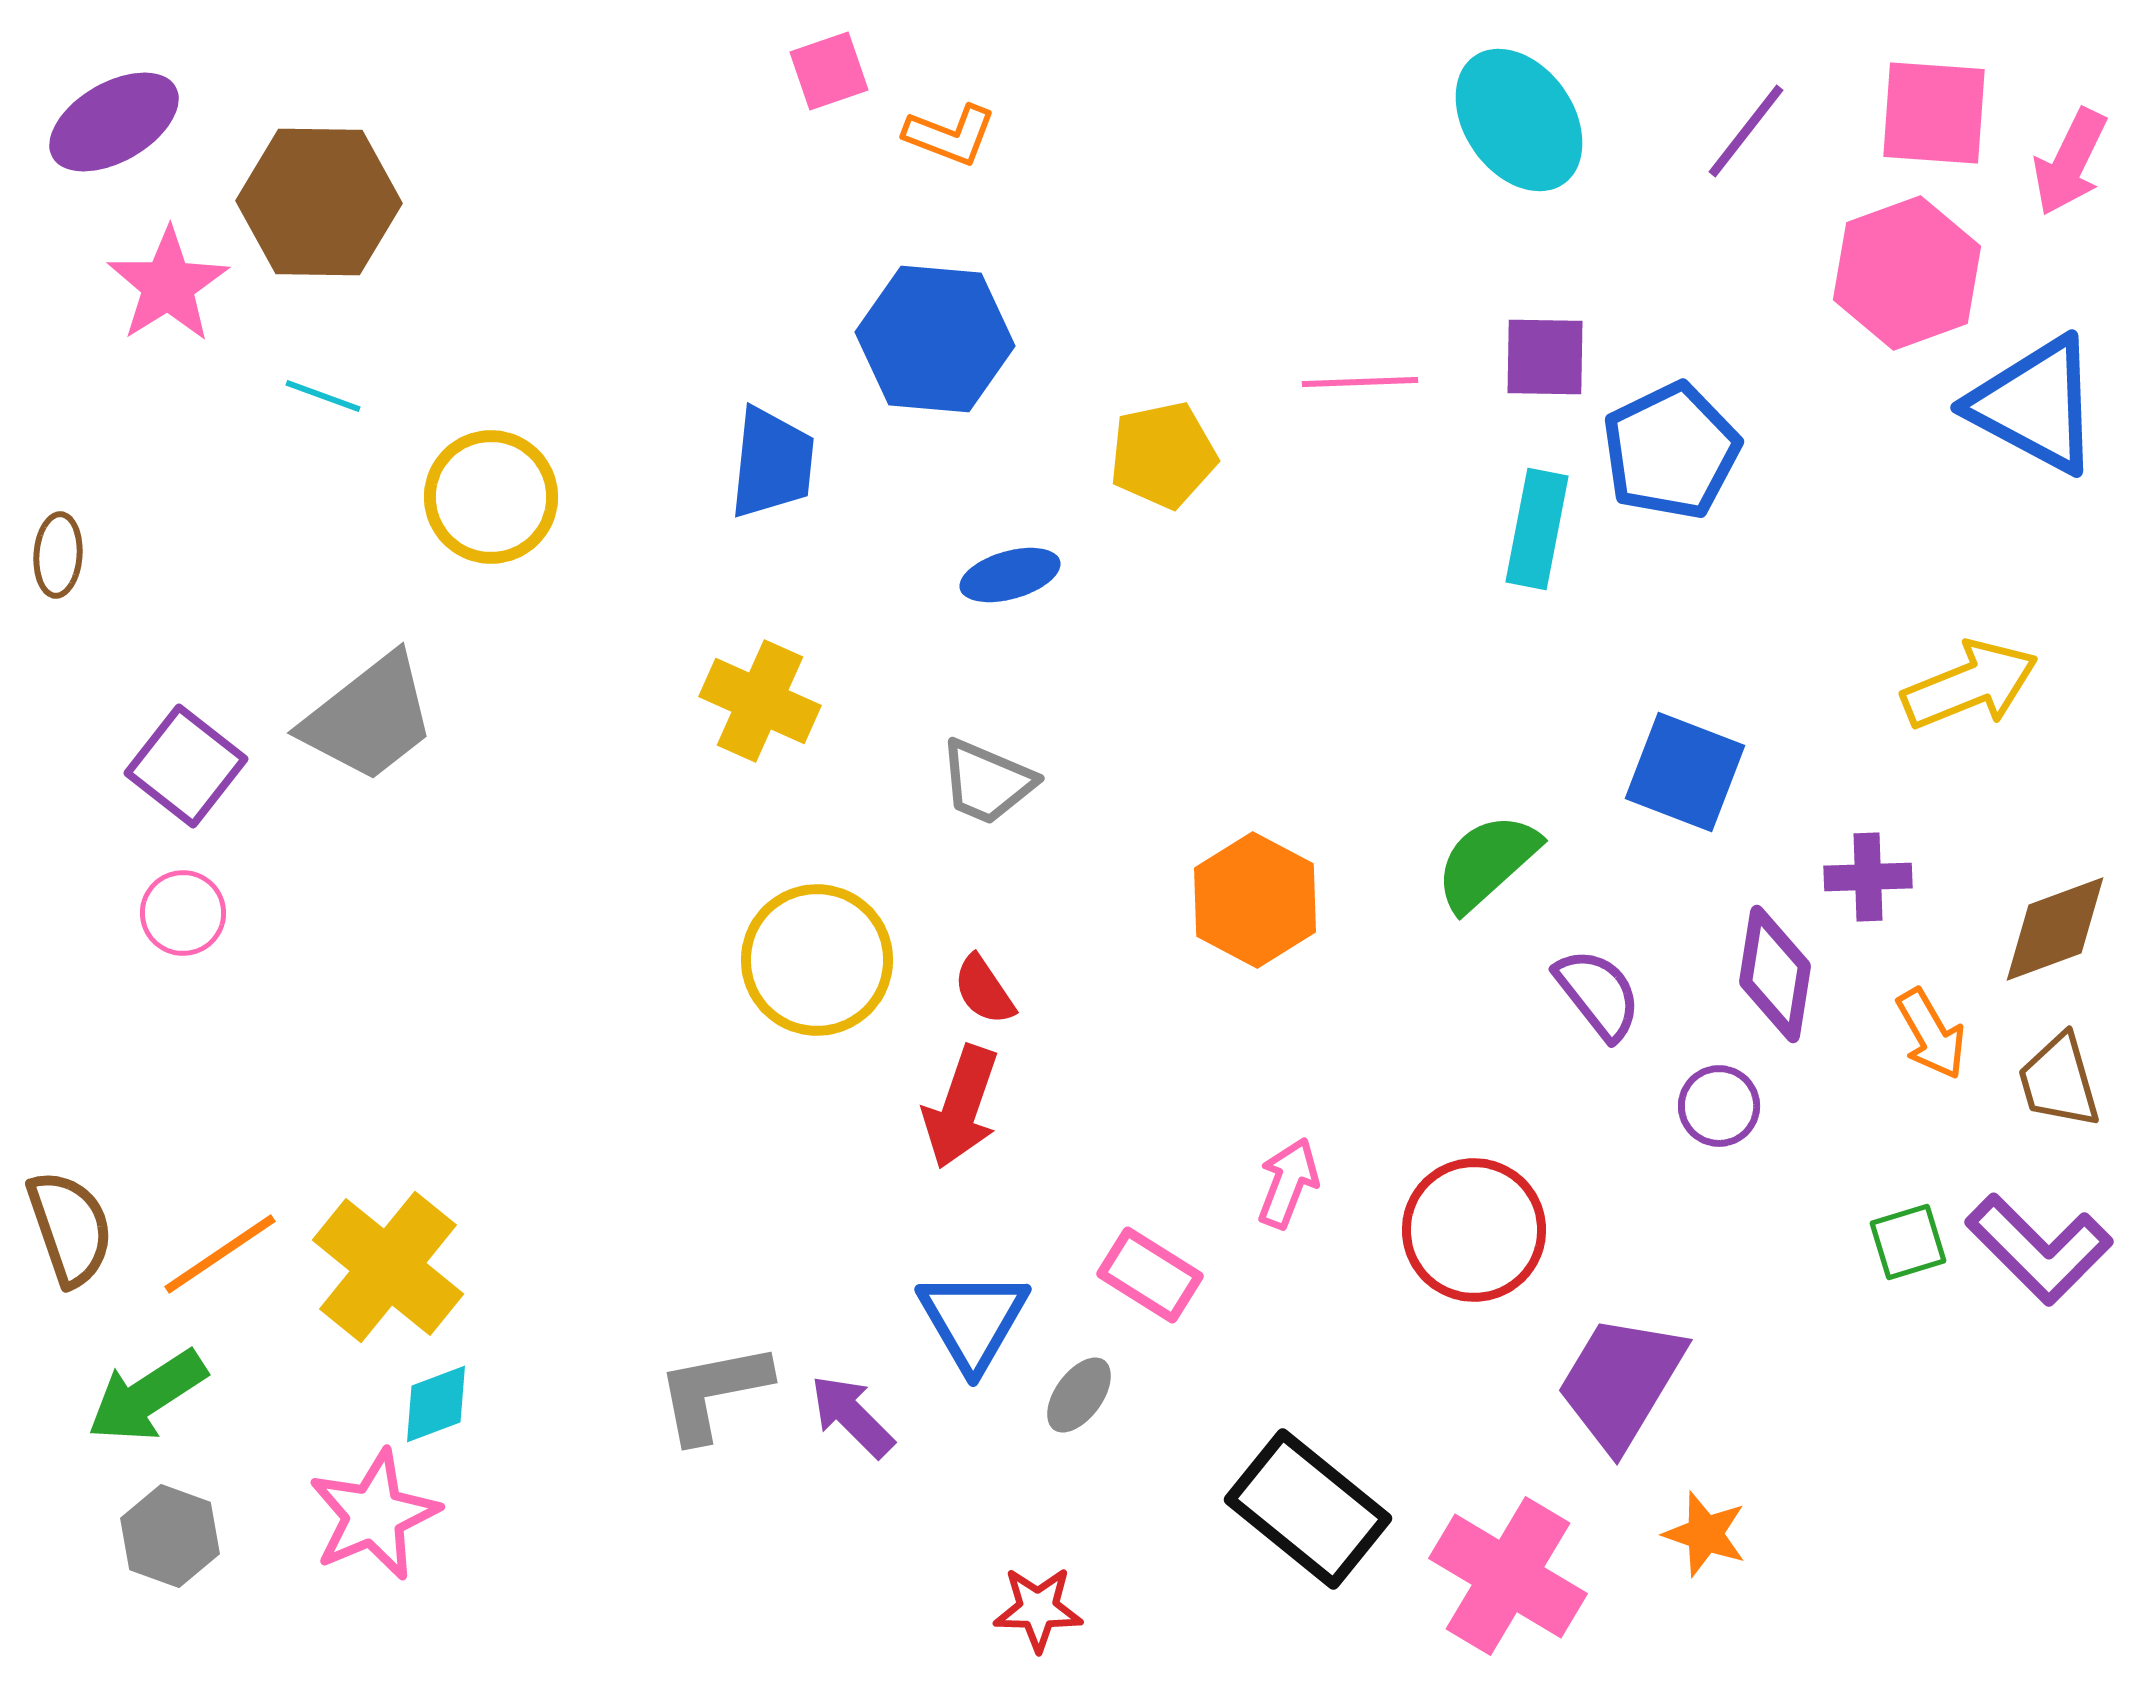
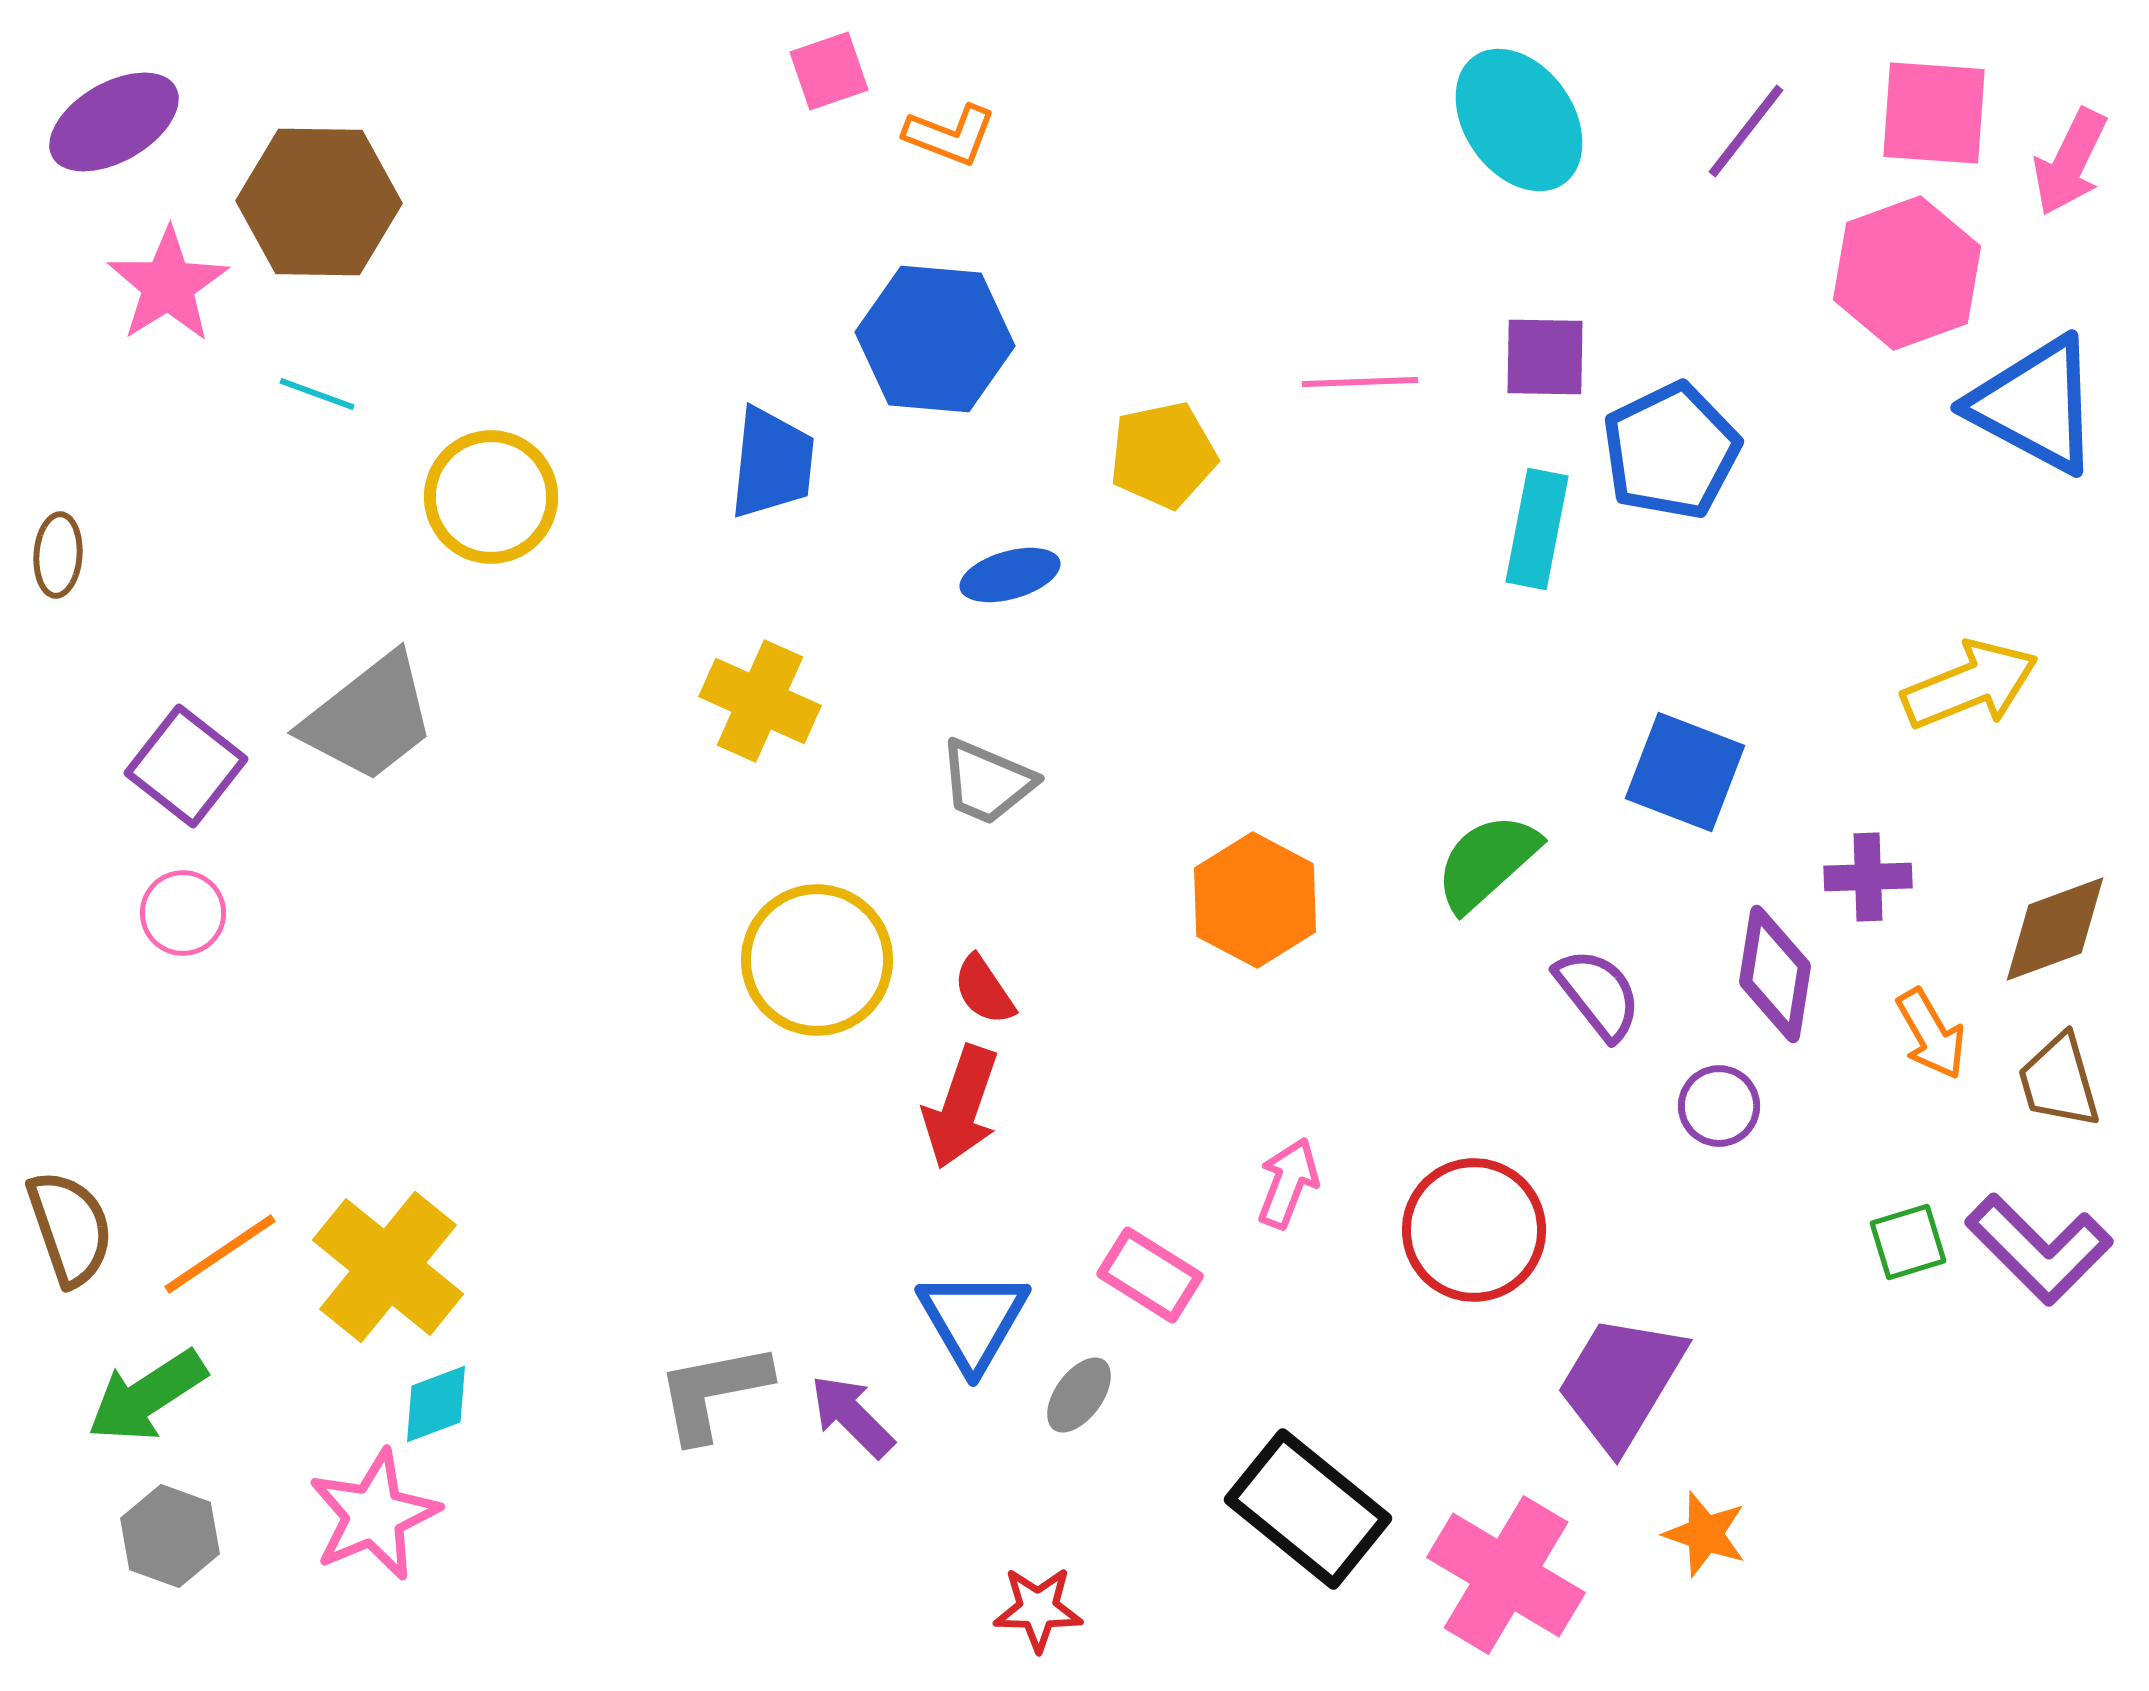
cyan line at (323, 396): moved 6 px left, 2 px up
pink cross at (1508, 1576): moved 2 px left, 1 px up
